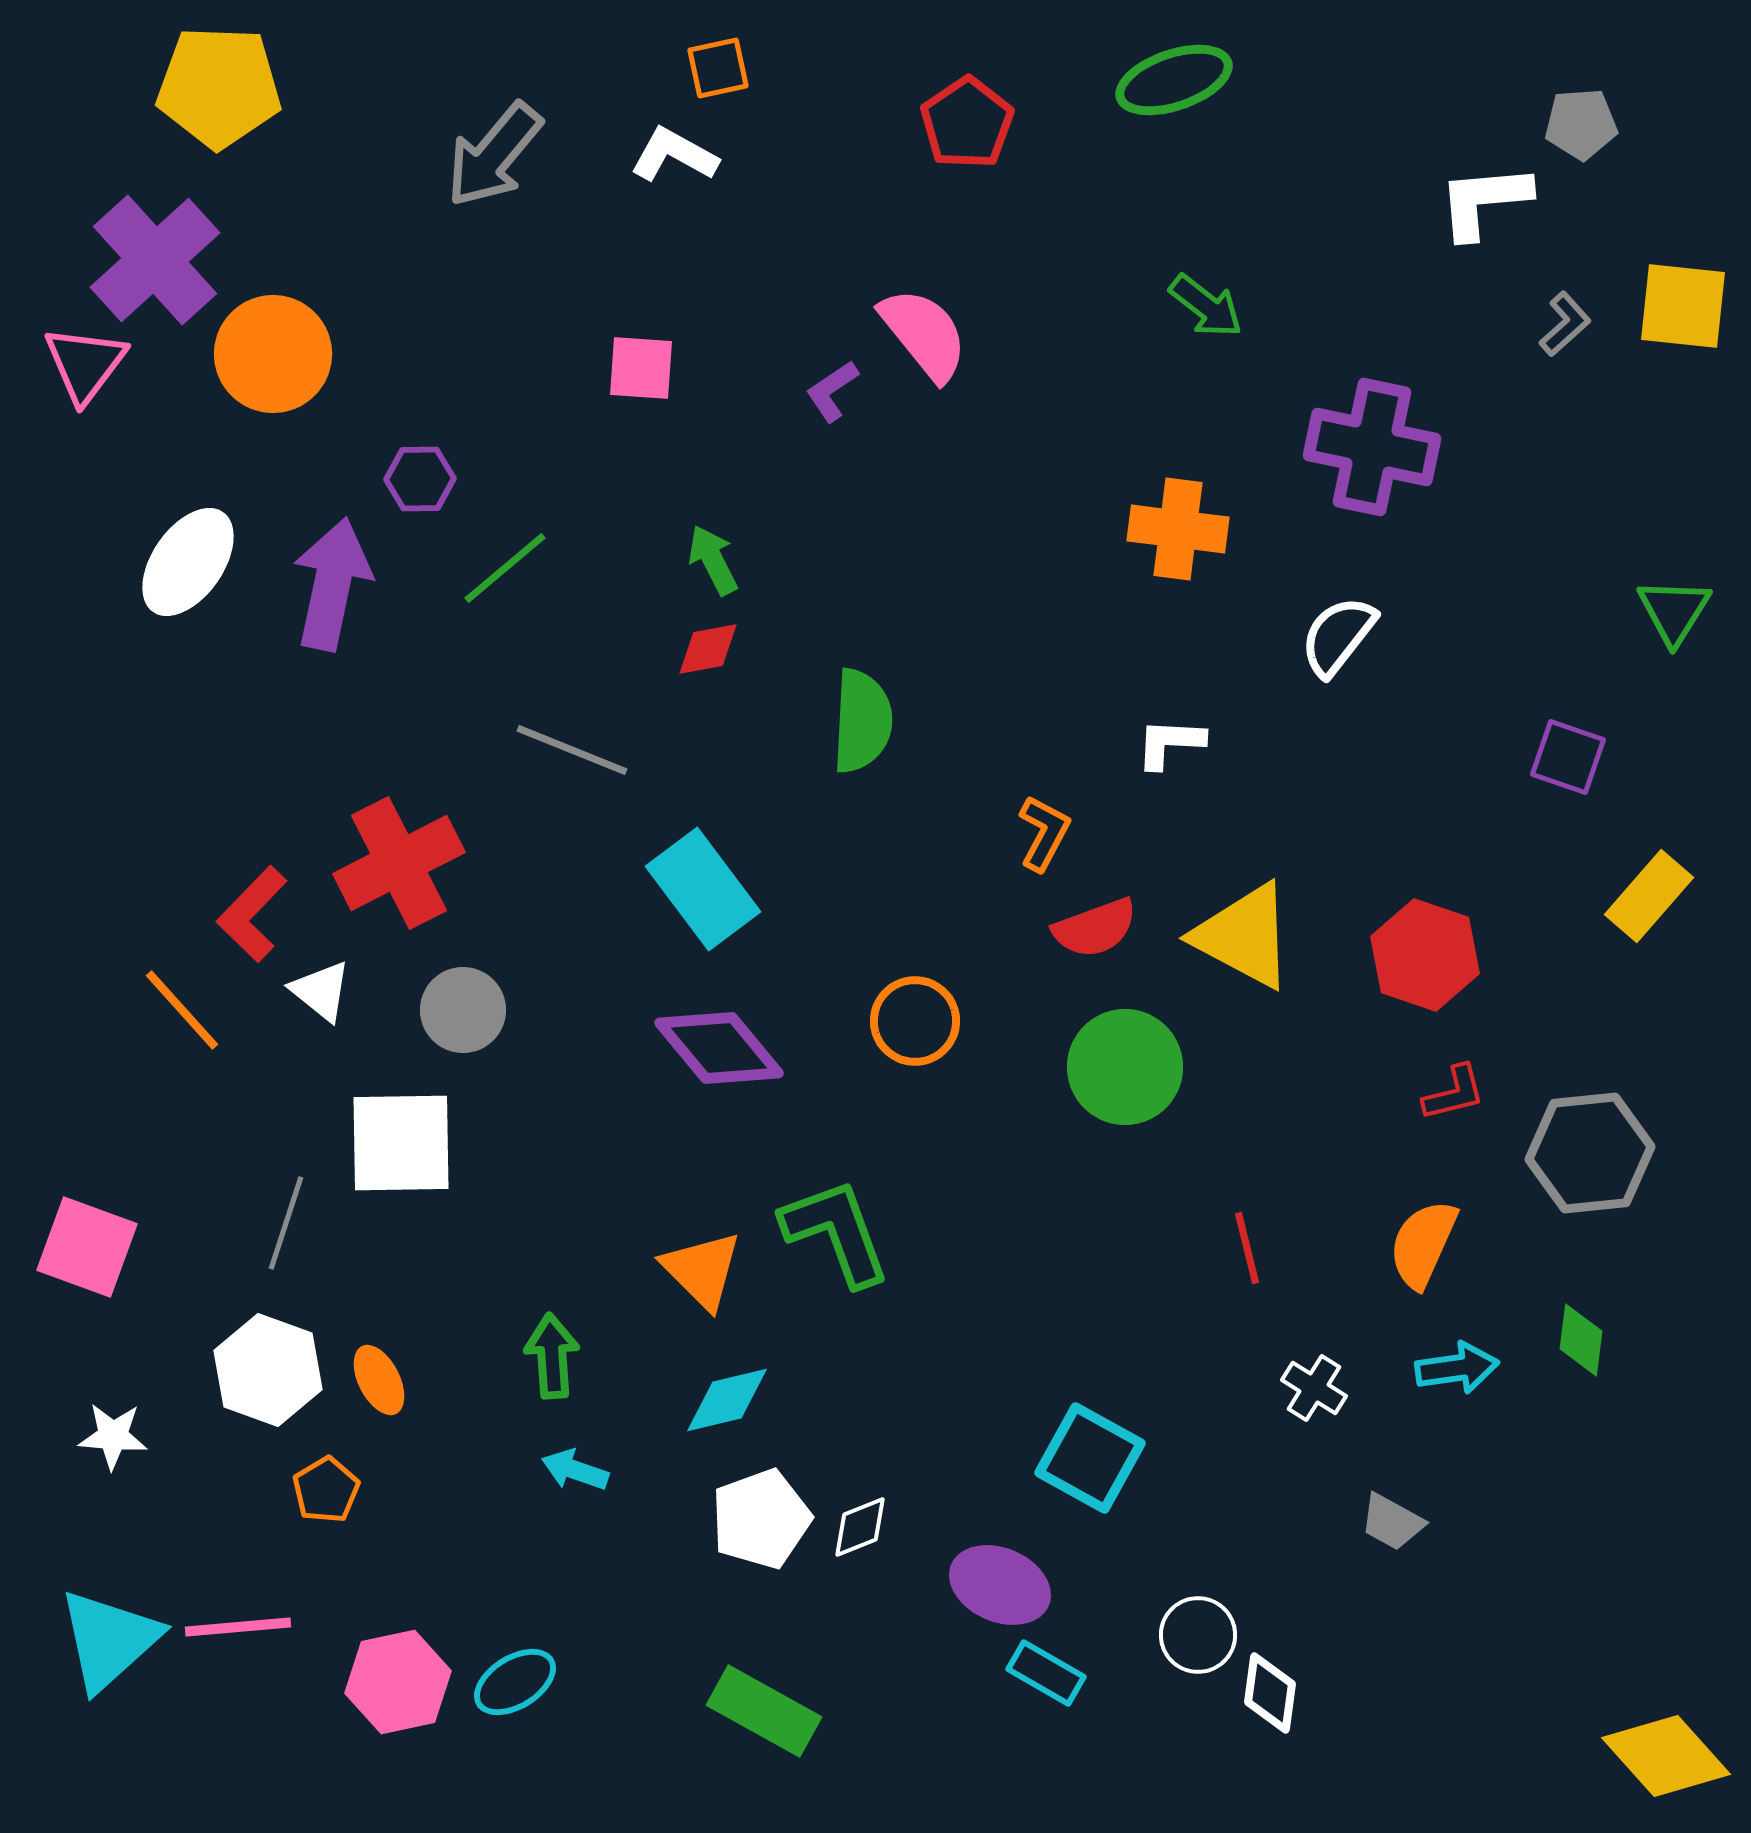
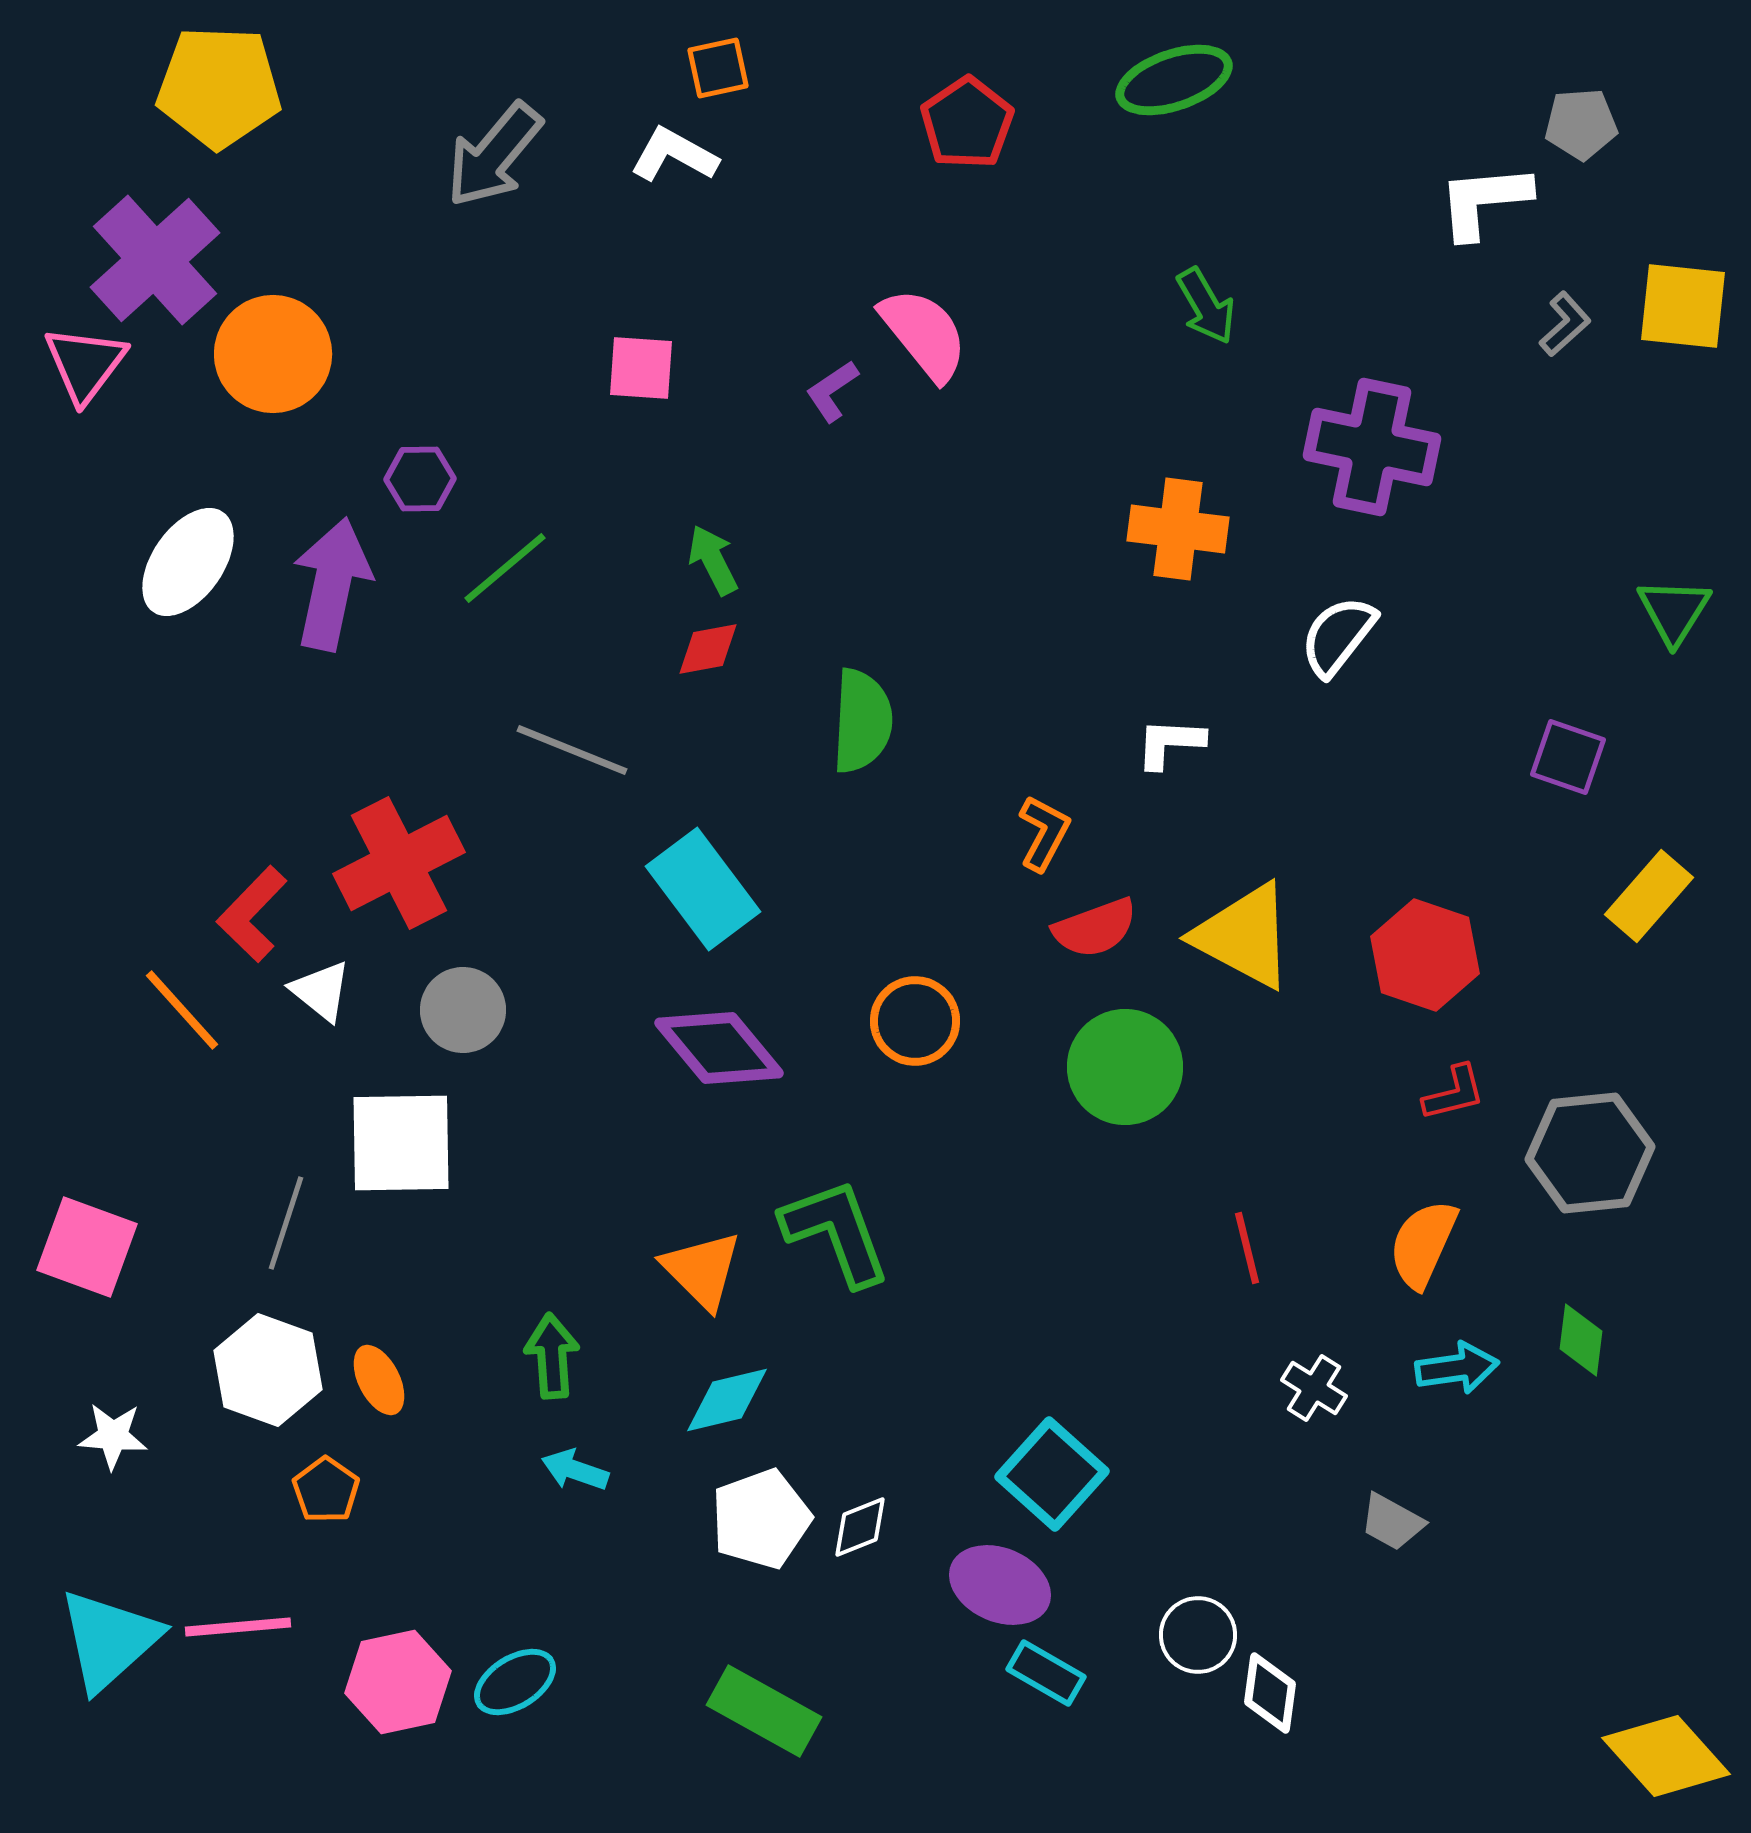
green arrow at (1206, 306): rotated 22 degrees clockwise
cyan square at (1090, 1458): moved 38 px left, 16 px down; rotated 13 degrees clockwise
orange pentagon at (326, 1490): rotated 6 degrees counterclockwise
